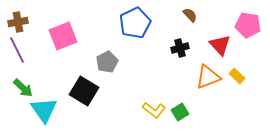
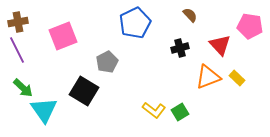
pink pentagon: moved 2 px right, 1 px down
yellow rectangle: moved 2 px down
